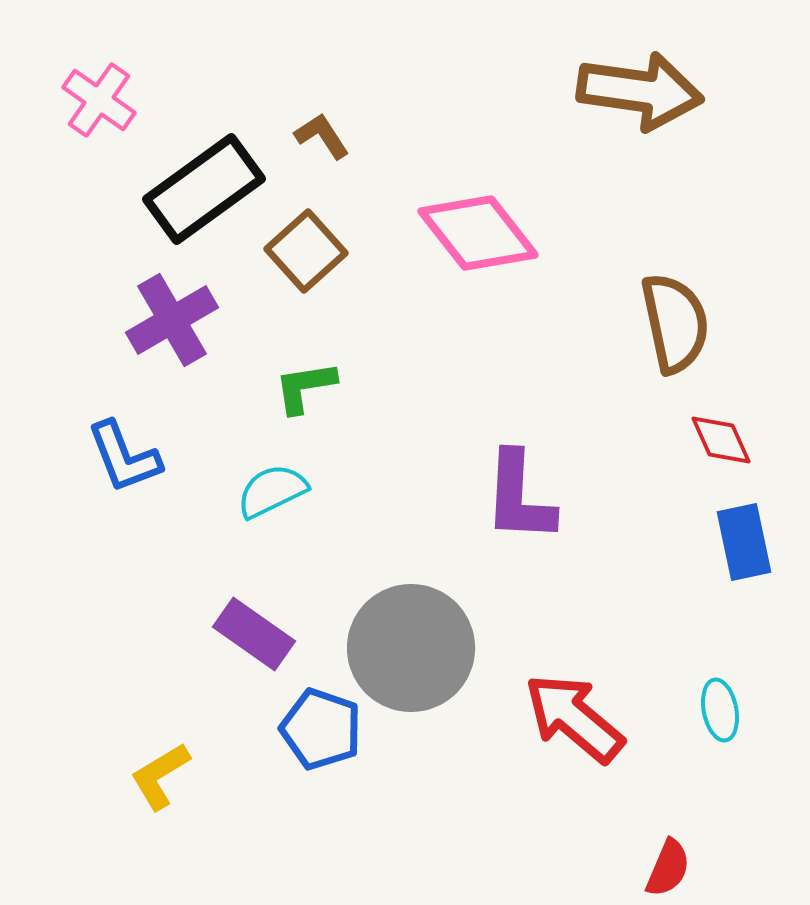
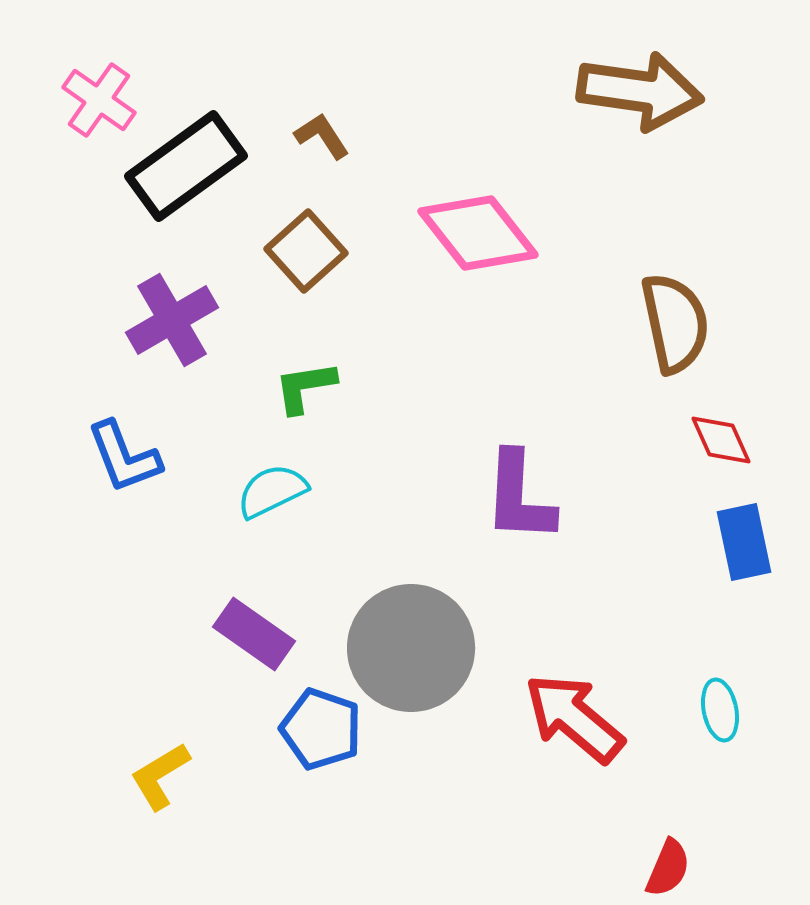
black rectangle: moved 18 px left, 23 px up
